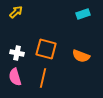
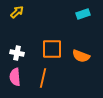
yellow arrow: moved 1 px right
orange square: moved 6 px right; rotated 15 degrees counterclockwise
pink semicircle: rotated 12 degrees clockwise
